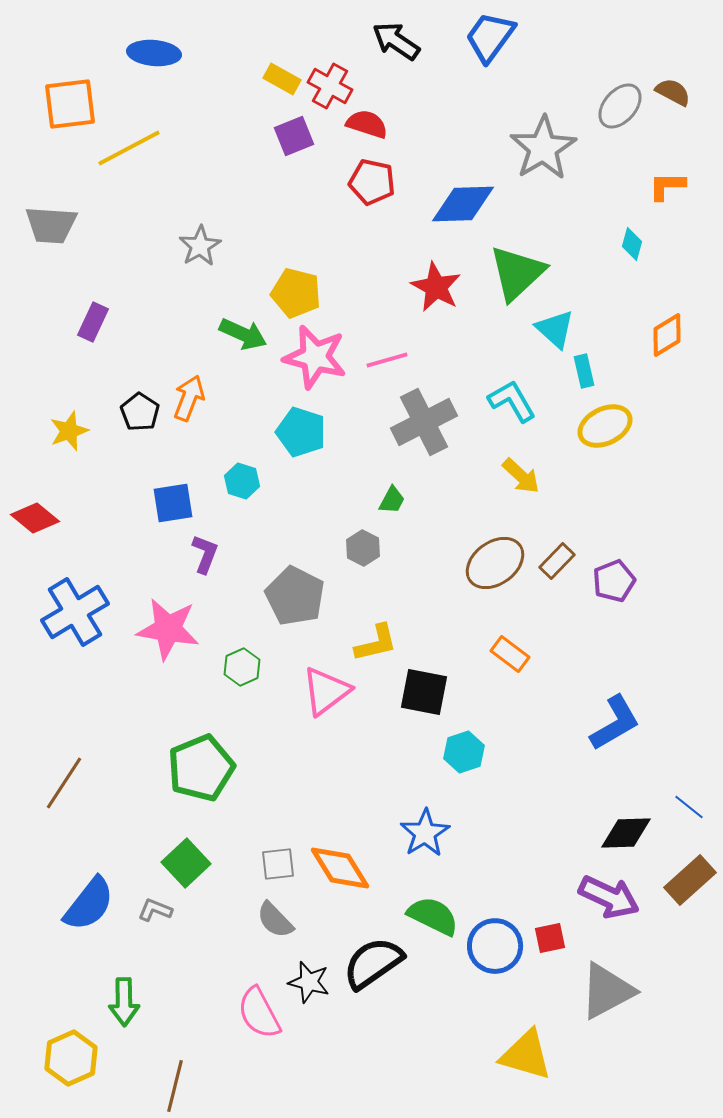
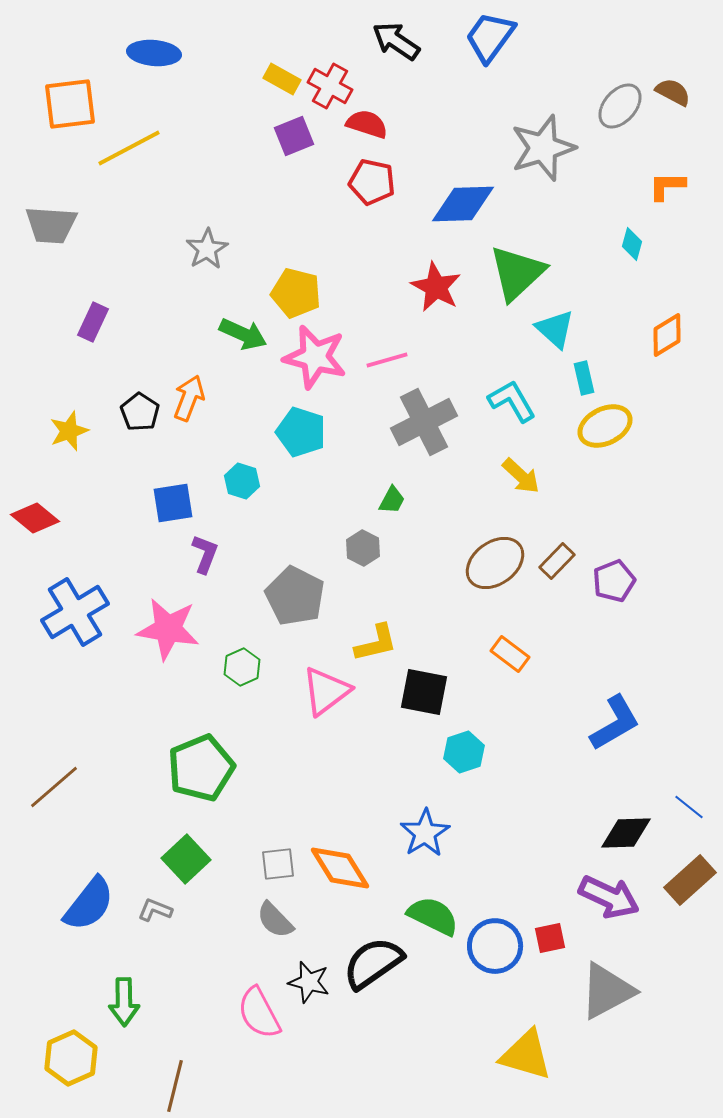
gray star at (543, 148): rotated 14 degrees clockwise
gray star at (200, 246): moved 7 px right, 3 px down
cyan rectangle at (584, 371): moved 7 px down
brown line at (64, 783): moved 10 px left, 4 px down; rotated 16 degrees clockwise
green square at (186, 863): moved 4 px up
